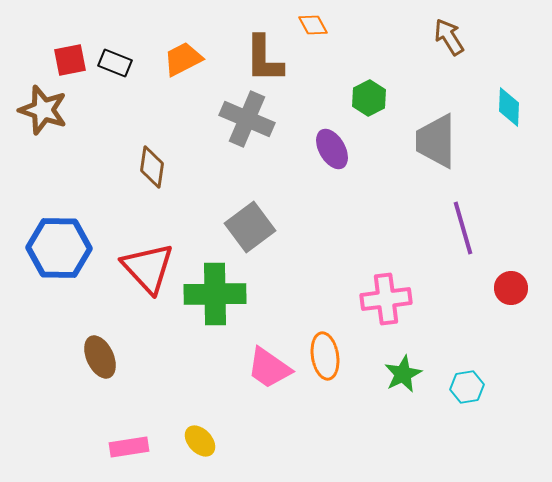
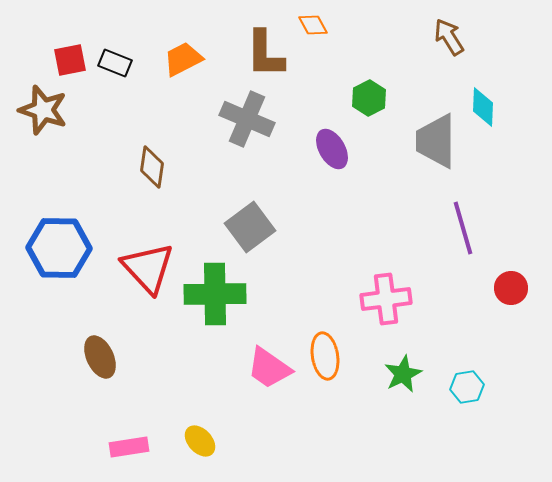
brown L-shape: moved 1 px right, 5 px up
cyan diamond: moved 26 px left
